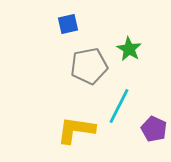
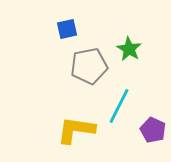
blue square: moved 1 px left, 5 px down
purple pentagon: moved 1 px left, 1 px down
